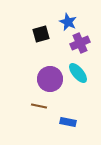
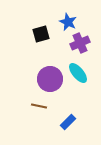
blue rectangle: rotated 56 degrees counterclockwise
